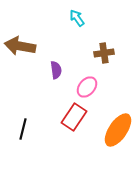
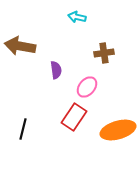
cyan arrow: moved 1 px up; rotated 42 degrees counterclockwise
orange ellipse: rotated 40 degrees clockwise
